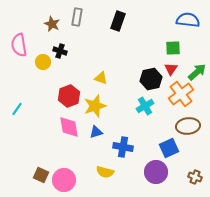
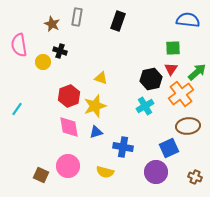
pink circle: moved 4 px right, 14 px up
